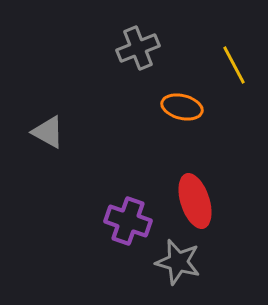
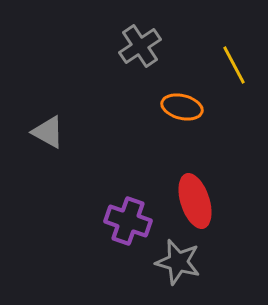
gray cross: moved 2 px right, 2 px up; rotated 12 degrees counterclockwise
